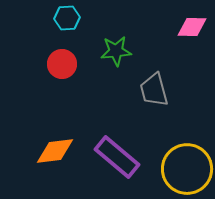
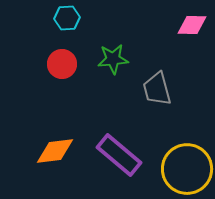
pink diamond: moved 2 px up
green star: moved 3 px left, 8 px down
gray trapezoid: moved 3 px right, 1 px up
purple rectangle: moved 2 px right, 2 px up
